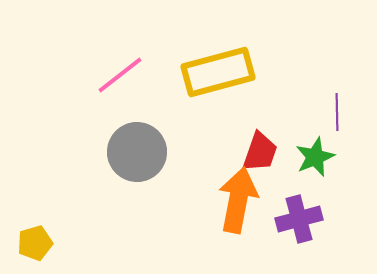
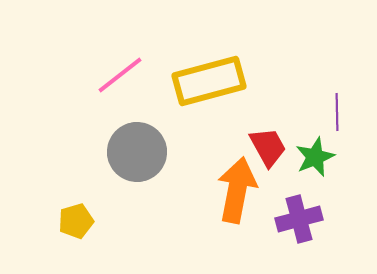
yellow rectangle: moved 9 px left, 9 px down
red trapezoid: moved 8 px right, 5 px up; rotated 48 degrees counterclockwise
orange arrow: moved 1 px left, 10 px up
yellow pentagon: moved 41 px right, 22 px up
